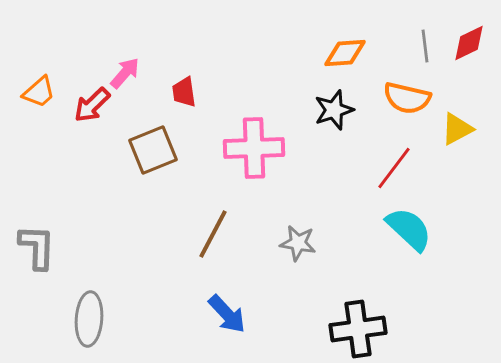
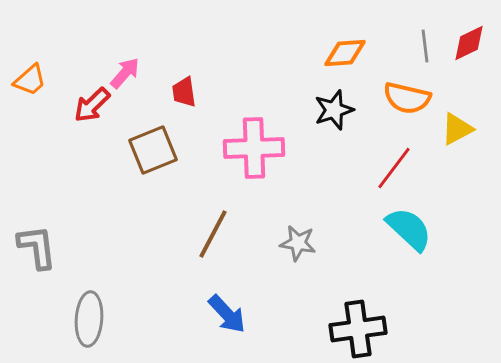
orange trapezoid: moved 9 px left, 12 px up
gray L-shape: rotated 9 degrees counterclockwise
